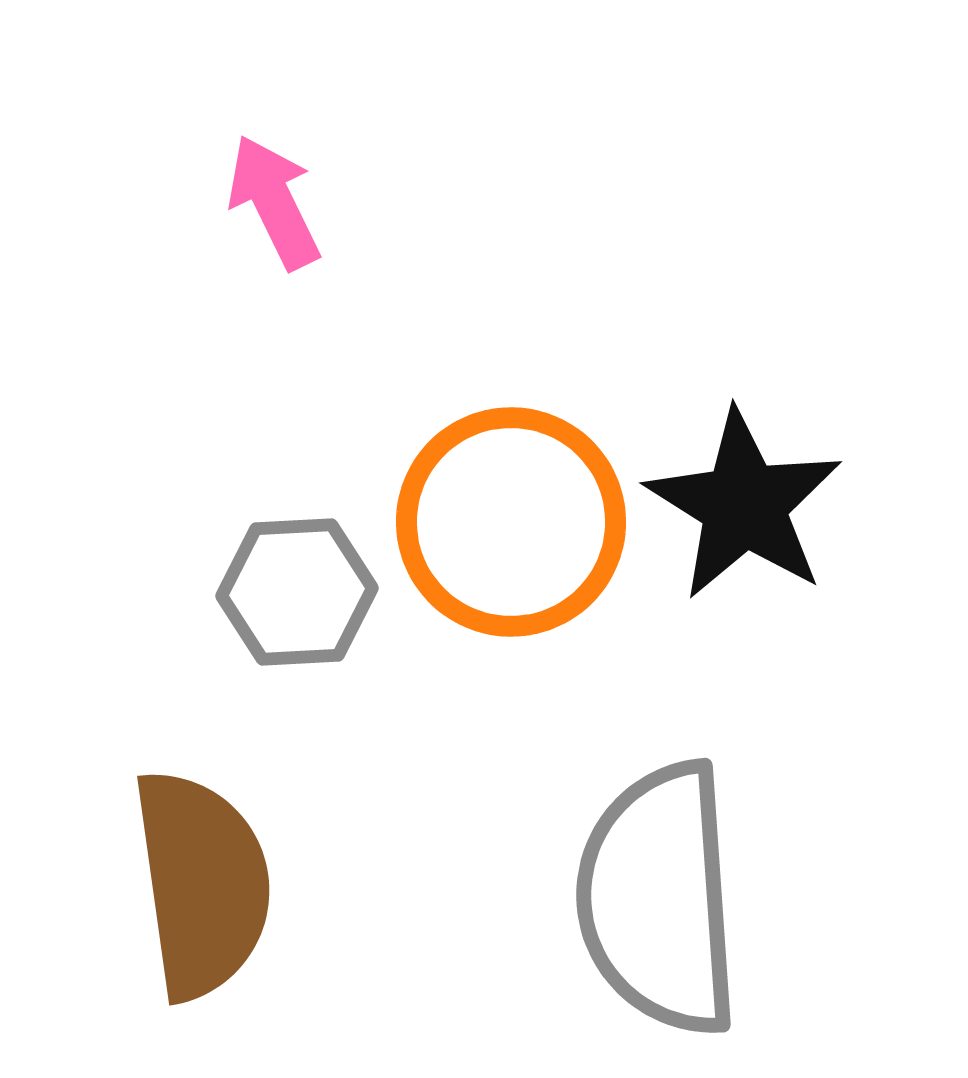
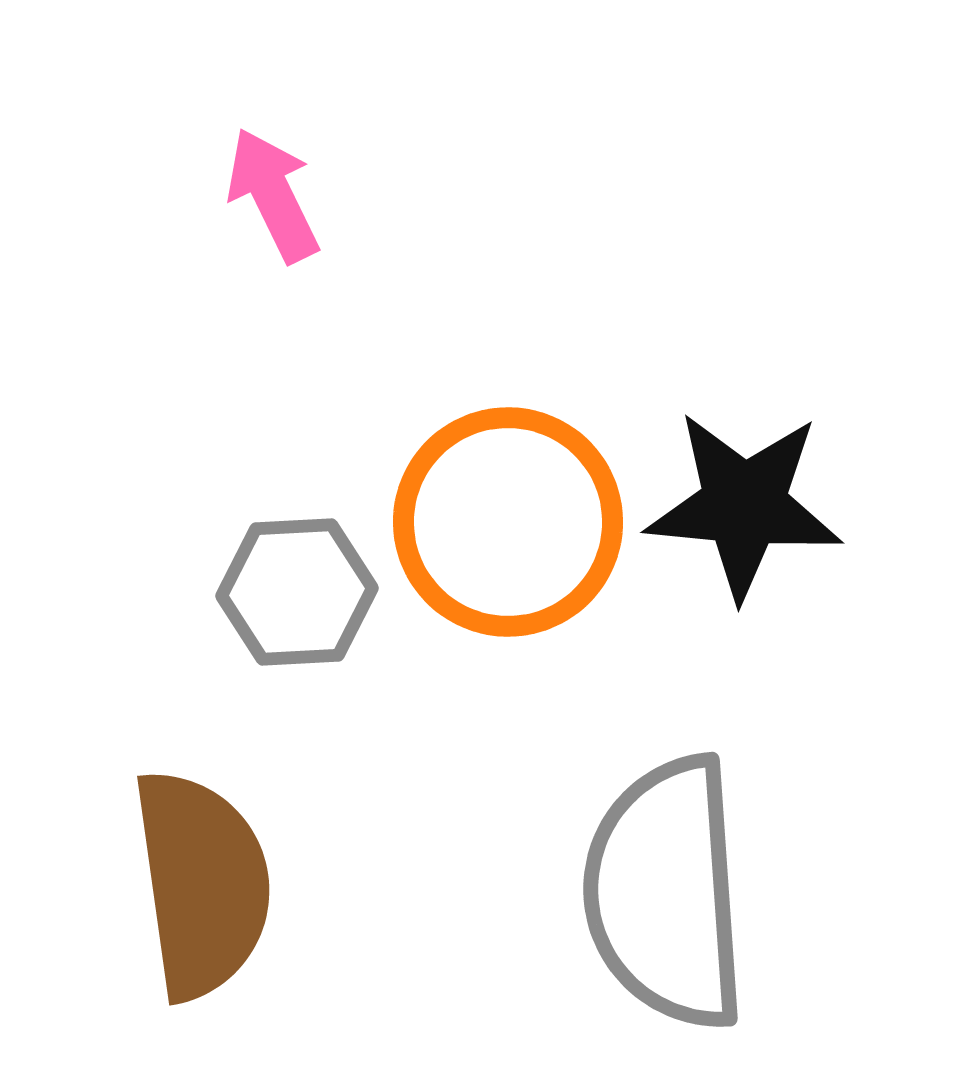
pink arrow: moved 1 px left, 7 px up
black star: rotated 27 degrees counterclockwise
orange circle: moved 3 px left
gray semicircle: moved 7 px right, 6 px up
